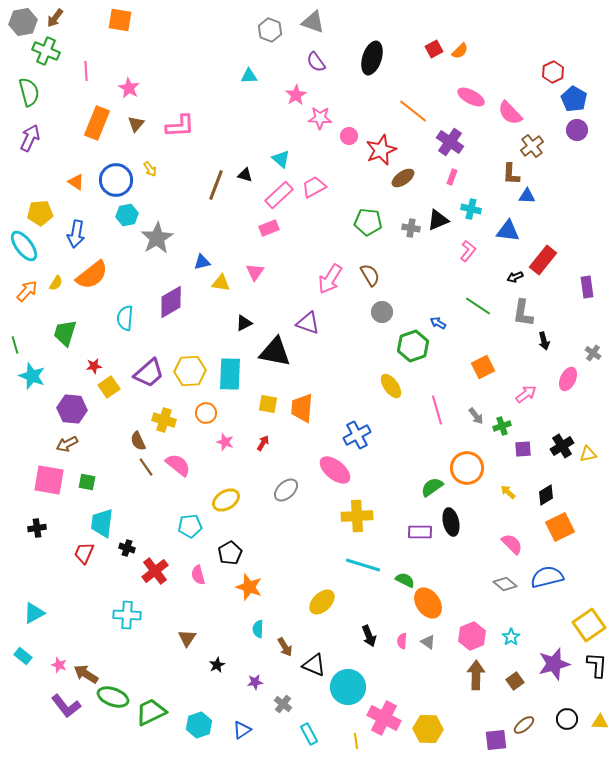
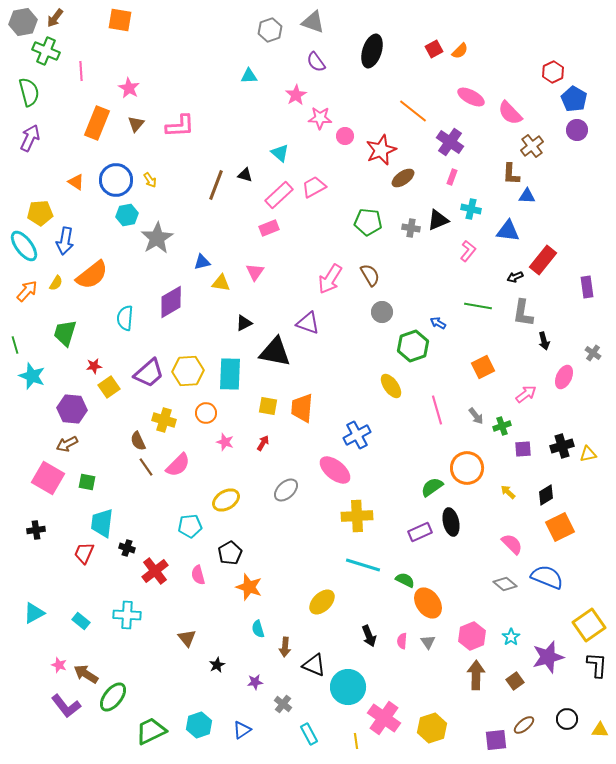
gray hexagon at (270, 30): rotated 20 degrees clockwise
black ellipse at (372, 58): moved 7 px up
pink line at (86, 71): moved 5 px left
pink circle at (349, 136): moved 4 px left
cyan triangle at (281, 159): moved 1 px left, 6 px up
yellow arrow at (150, 169): moved 11 px down
blue arrow at (76, 234): moved 11 px left, 7 px down
green line at (478, 306): rotated 24 degrees counterclockwise
yellow hexagon at (190, 371): moved 2 px left
pink ellipse at (568, 379): moved 4 px left, 2 px up
yellow square at (268, 404): moved 2 px down
black cross at (562, 446): rotated 15 degrees clockwise
pink semicircle at (178, 465): rotated 96 degrees clockwise
pink square at (49, 480): moved 1 px left, 2 px up; rotated 20 degrees clockwise
black cross at (37, 528): moved 1 px left, 2 px down
purple rectangle at (420, 532): rotated 25 degrees counterclockwise
blue semicircle at (547, 577): rotated 36 degrees clockwise
cyan semicircle at (258, 629): rotated 18 degrees counterclockwise
brown triangle at (187, 638): rotated 12 degrees counterclockwise
gray triangle at (428, 642): rotated 21 degrees clockwise
brown arrow at (285, 647): rotated 36 degrees clockwise
cyan rectangle at (23, 656): moved 58 px right, 35 px up
purple star at (554, 664): moved 6 px left, 7 px up
green ellipse at (113, 697): rotated 72 degrees counterclockwise
green trapezoid at (151, 712): moved 19 px down
pink cross at (384, 718): rotated 8 degrees clockwise
yellow triangle at (600, 722): moved 8 px down
yellow hexagon at (428, 729): moved 4 px right, 1 px up; rotated 20 degrees counterclockwise
